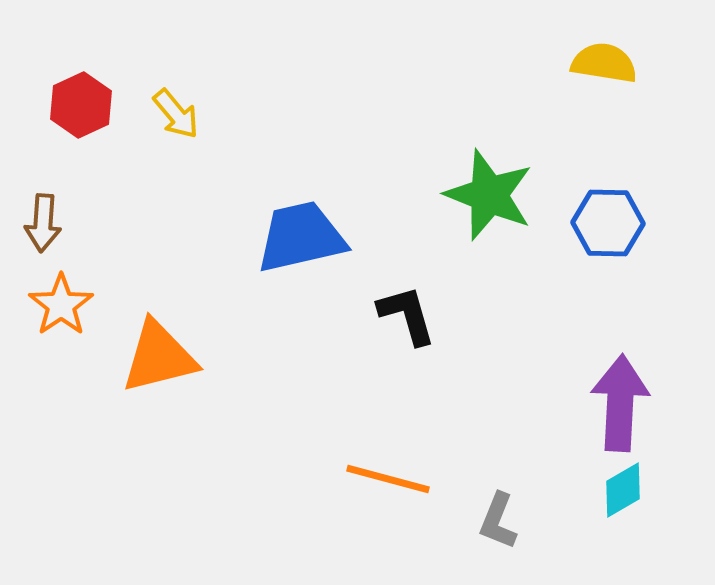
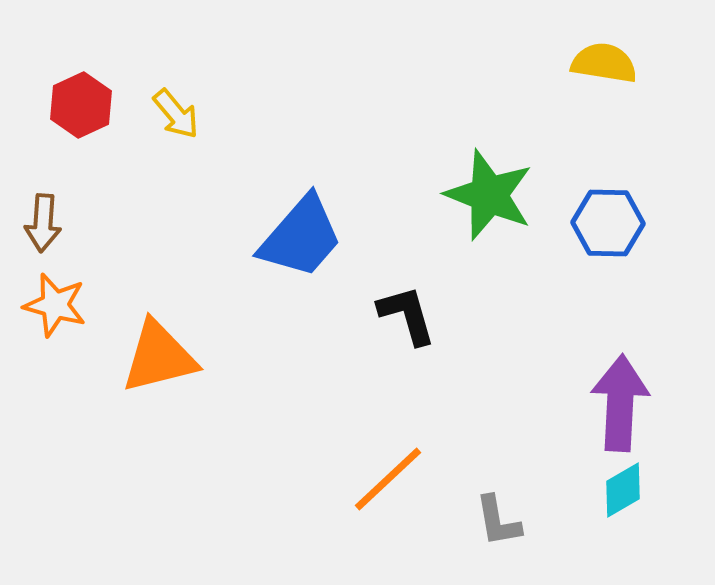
blue trapezoid: rotated 144 degrees clockwise
orange star: moved 6 px left; rotated 22 degrees counterclockwise
orange line: rotated 58 degrees counterclockwise
gray L-shape: rotated 32 degrees counterclockwise
